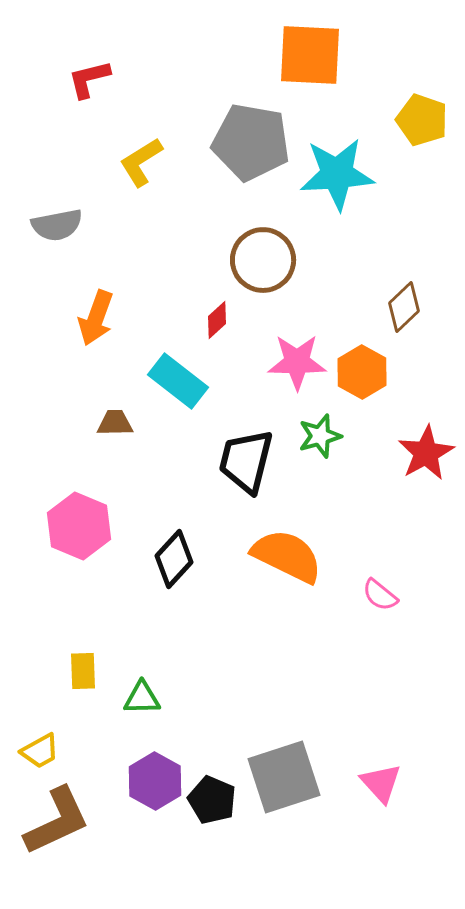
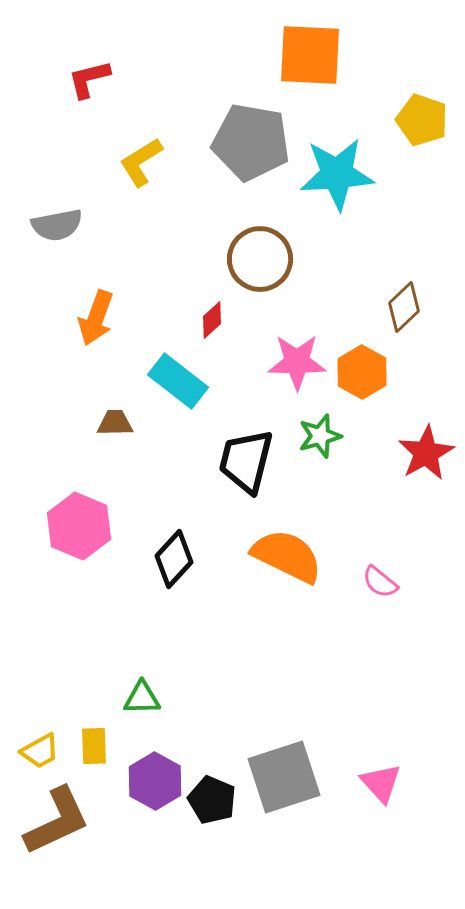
brown circle: moved 3 px left, 1 px up
red diamond: moved 5 px left
pink semicircle: moved 13 px up
yellow rectangle: moved 11 px right, 75 px down
